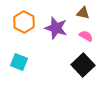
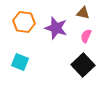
orange hexagon: rotated 20 degrees counterclockwise
pink semicircle: rotated 96 degrees counterclockwise
cyan square: moved 1 px right
